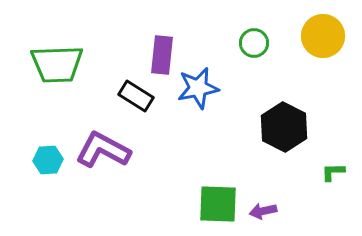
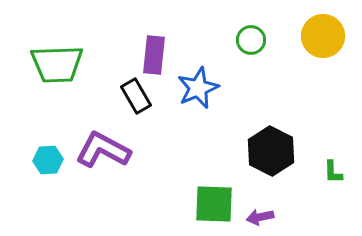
green circle: moved 3 px left, 3 px up
purple rectangle: moved 8 px left
blue star: rotated 12 degrees counterclockwise
black rectangle: rotated 28 degrees clockwise
black hexagon: moved 13 px left, 24 px down
green L-shape: rotated 90 degrees counterclockwise
green square: moved 4 px left
purple arrow: moved 3 px left, 6 px down
